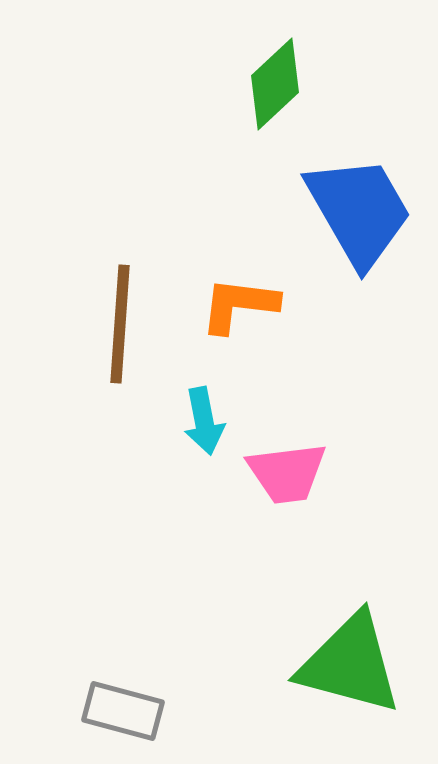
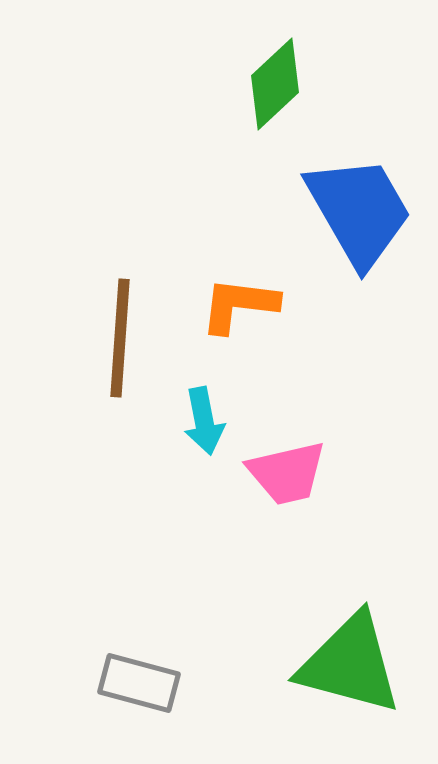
brown line: moved 14 px down
pink trapezoid: rotated 6 degrees counterclockwise
gray rectangle: moved 16 px right, 28 px up
